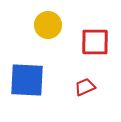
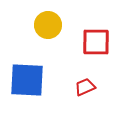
red square: moved 1 px right
